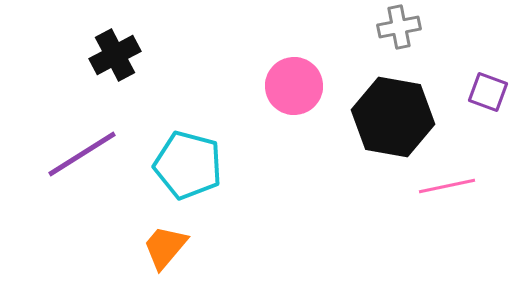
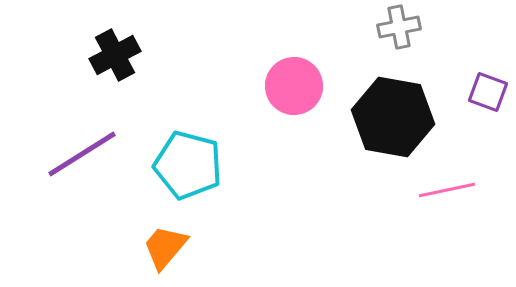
pink line: moved 4 px down
